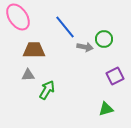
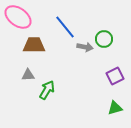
pink ellipse: rotated 20 degrees counterclockwise
brown trapezoid: moved 5 px up
green triangle: moved 9 px right, 1 px up
